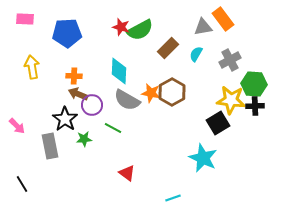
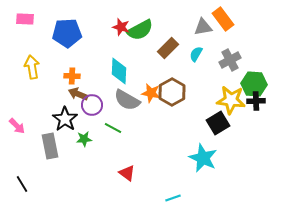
orange cross: moved 2 px left
black cross: moved 1 px right, 5 px up
